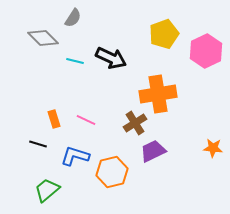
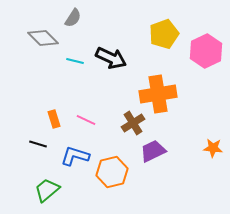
brown cross: moved 2 px left
